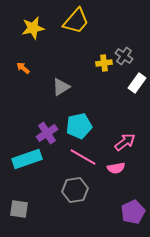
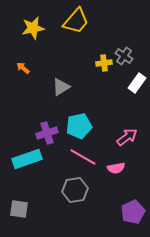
purple cross: rotated 15 degrees clockwise
pink arrow: moved 2 px right, 5 px up
